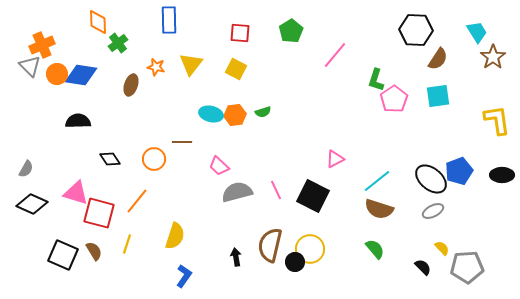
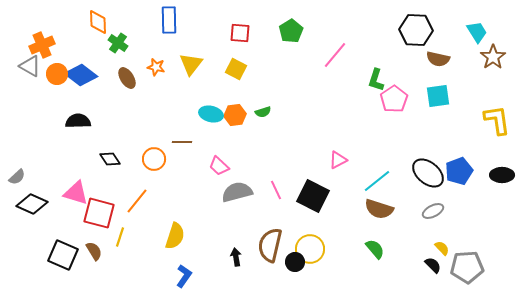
green cross at (118, 43): rotated 18 degrees counterclockwise
brown semicircle at (438, 59): rotated 70 degrees clockwise
gray triangle at (30, 66): rotated 15 degrees counterclockwise
blue diamond at (81, 75): rotated 28 degrees clockwise
brown ellipse at (131, 85): moved 4 px left, 7 px up; rotated 50 degrees counterclockwise
pink triangle at (335, 159): moved 3 px right, 1 px down
gray semicircle at (26, 169): moved 9 px left, 8 px down; rotated 18 degrees clockwise
black ellipse at (431, 179): moved 3 px left, 6 px up
yellow line at (127, 244): moved 7 px left, 7 px up
black semicircle at (423, 267): moved 10 px right, 2 px up
